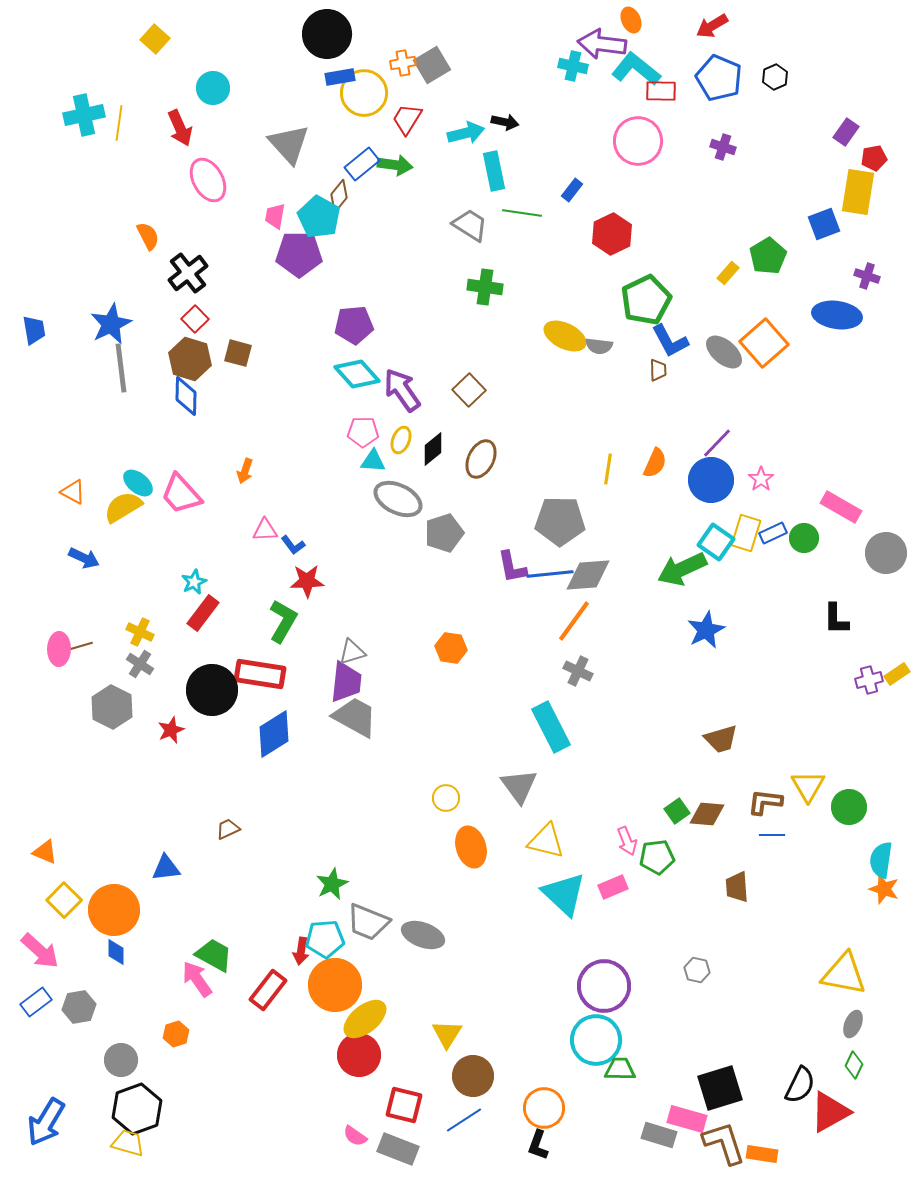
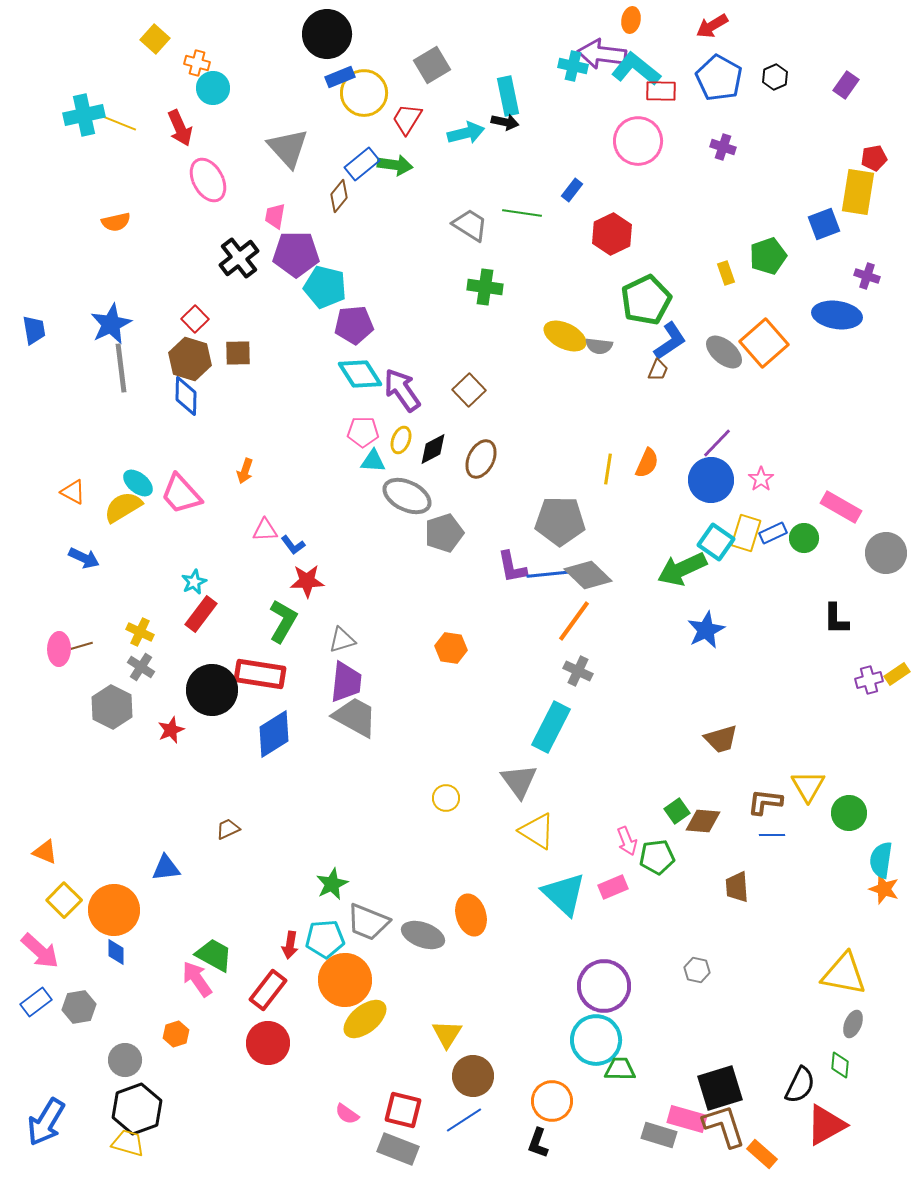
orange ellipse at (631, 20): rotated 35 degrees clockwise
purple arrow at (602, 44): moved 10 px down
orange cross at (403, 63): moved 206 px left; rotated 25 degrees clockwise
blue rectangle at (340, 77): rotated 12 degrees counterclockwise
blue pentagon at (719, 78): rotated 6 degrees clockwise
yellow line at (119, 123): rotated 76 degrees counterclockwise
purple rectangle at (846, 132): moved 47 px up
gray triangle at (289, 144): moved 1 px left, 4 px down
cyan rectangle at (494, 171): moved 14 px right, 75 px up
cyan pentagon at (319, 217): moved 6 px right, 70 px down; rotated 15 degrees counterclockwise
orange semicircle at (148, 236): moved 32 px left, 14 px up; rotated 104 degrees clockwise
purple pentagon at (299, 254): moved 3 px left
green pentagon at (768, 256): rotated 12 degrees clockwise
black cross at (188, 273): moved 51 px right, 15 px up
yellow rectangle at (728, 273): moved 2 px left; rotated 60 degrees counterclockwise
blue L-shape at (670, 341): rotated 96 degrees counterclockwise
brown square at (238, 353): rotated 16 degrees counterclockwise
brown trapezoid at (658, 370): rotated 25 degrees clockwise
cyan diamond at (357, 374): moved 3 px right; rotated 9 degrees clockwise
black diamond at (433, 449): rotated 12 degrees clockwise
orange semicircle at (655, 463): moved 8 px left
gray ellipse at (398, 499): moved 9 px right, 3 px up
gray diamond at (588, 575): rotated 48 degrees clockwise
red rectangle at (203, 613): moved 2 px left, 1 px down
gray triangle at (352, 652): moved 10 px left, 12 px up
gray cross at (140, 664): moved 1 px right, 3 px down
cyan rectangle at (551, 727): rotated 54 degrees clockwise
gray triangle at (519, 786): moved 5 px up
green circle at (849, 807): moved 6 px down
brown diamond at (707, 814): moved 4 px left, 7 px down
yellow triangle at (546, 841): moved 9 px left, 10 px up; rotated 18 degrees clockwise
orange ellipse at (471, 847): moved 68 px down
red arrow at (301, 951): moved 11 px left, 6 px up
orange circle at (335, 985): moved 10 px right, 5 px up
red circle at (359, 1055): moved 91 px left, 12 px up
gray circle at (121, 1060): moved 4 px right
green diamond at (854, 1065): moved 14 px left; rotated 20 degrees counterclockwise
red square at (404, 1105): moved 1 px left, 5 px down
orange circle at (544, 1108): moved 8 px right, 7 px up
red triangle at (830, 1112): moved 4 px left, 13 px down
pink semicircle at (355, 1136): moved 8 px left, 22 px up
brown L-shape at (724, 1143): moved 17 px up
black L-shape at (538, 1145): moved 2 px up
orange rectangle at (762, 1154): rotated 32 degrees clockwise
